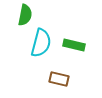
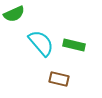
green semicircle: moved 11 px left, 1 px up; rotated 55 degrees clockwise
cyan semicircle: rotated 56 degrees counterclockwise
